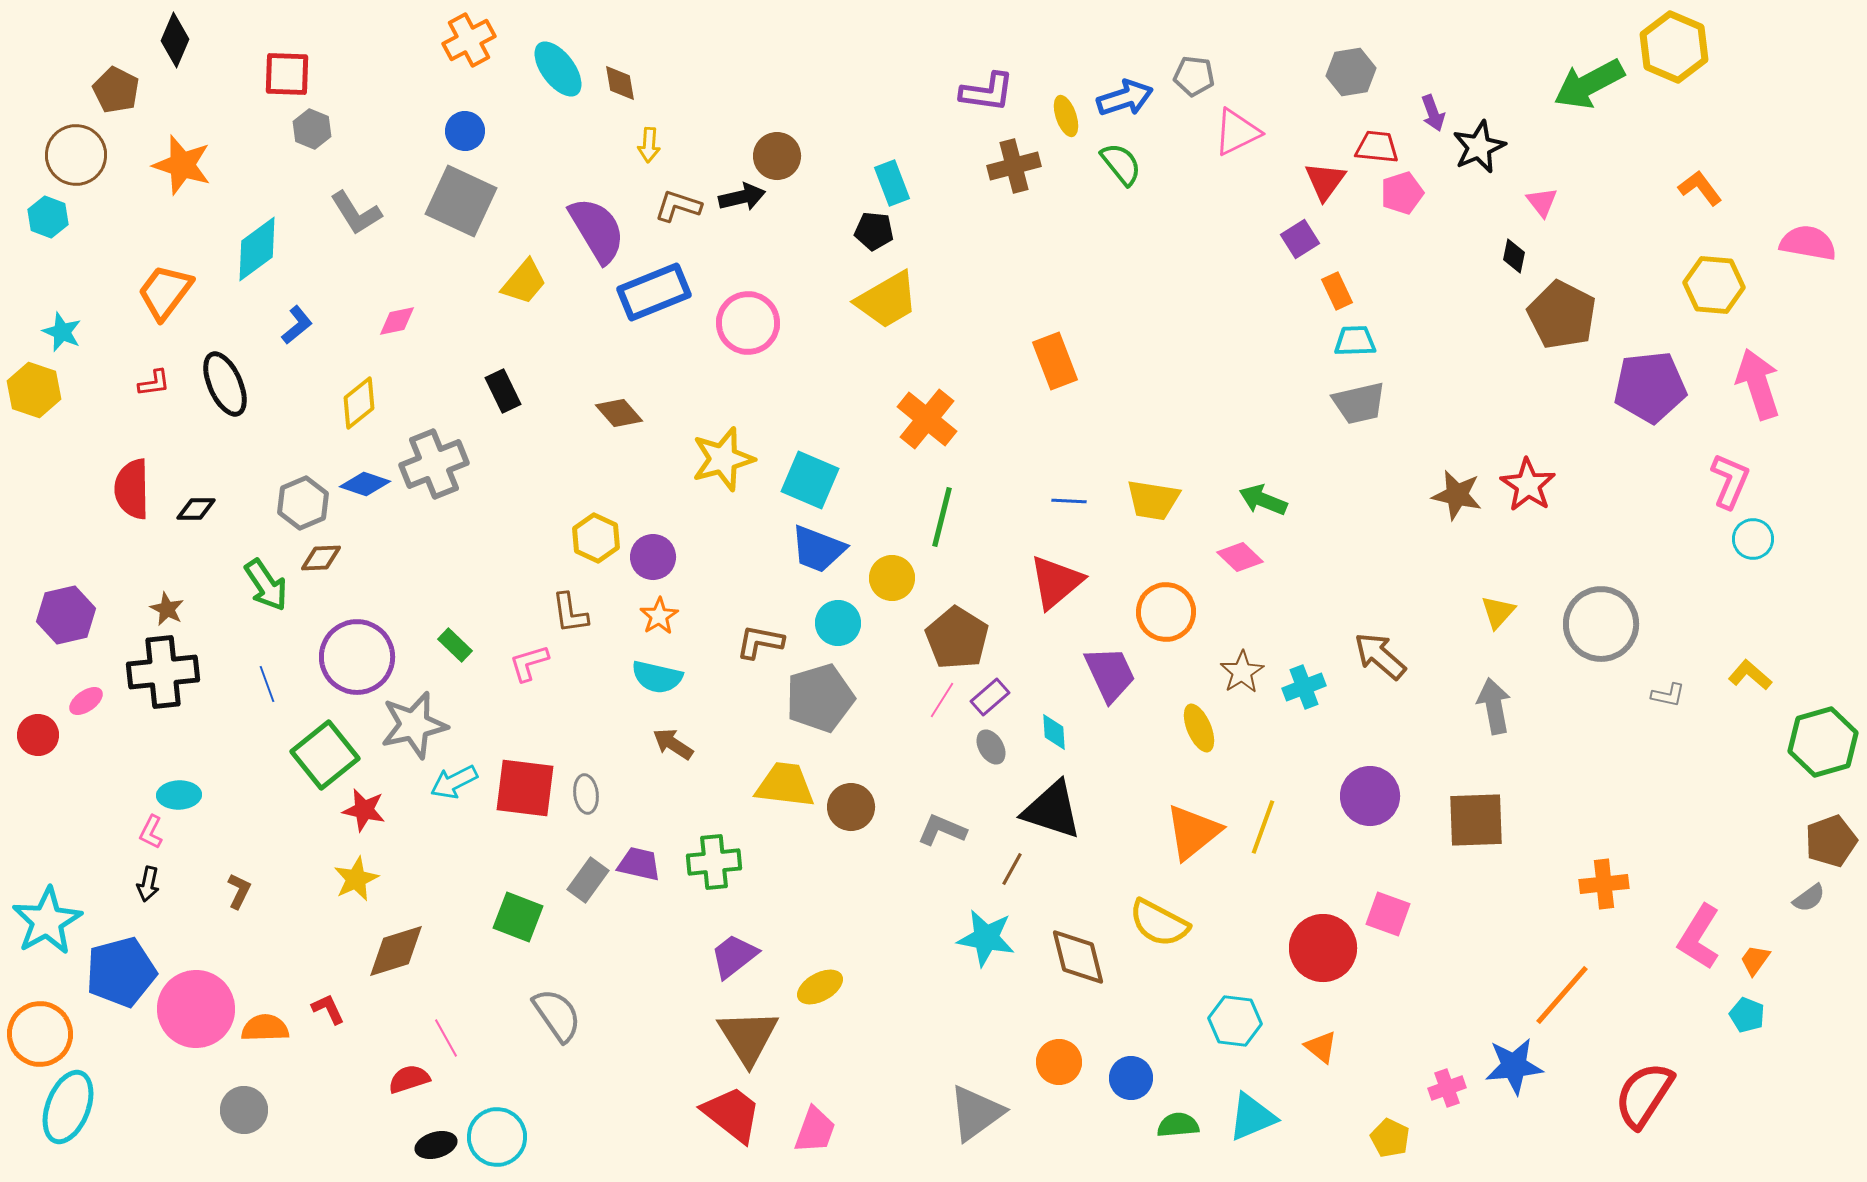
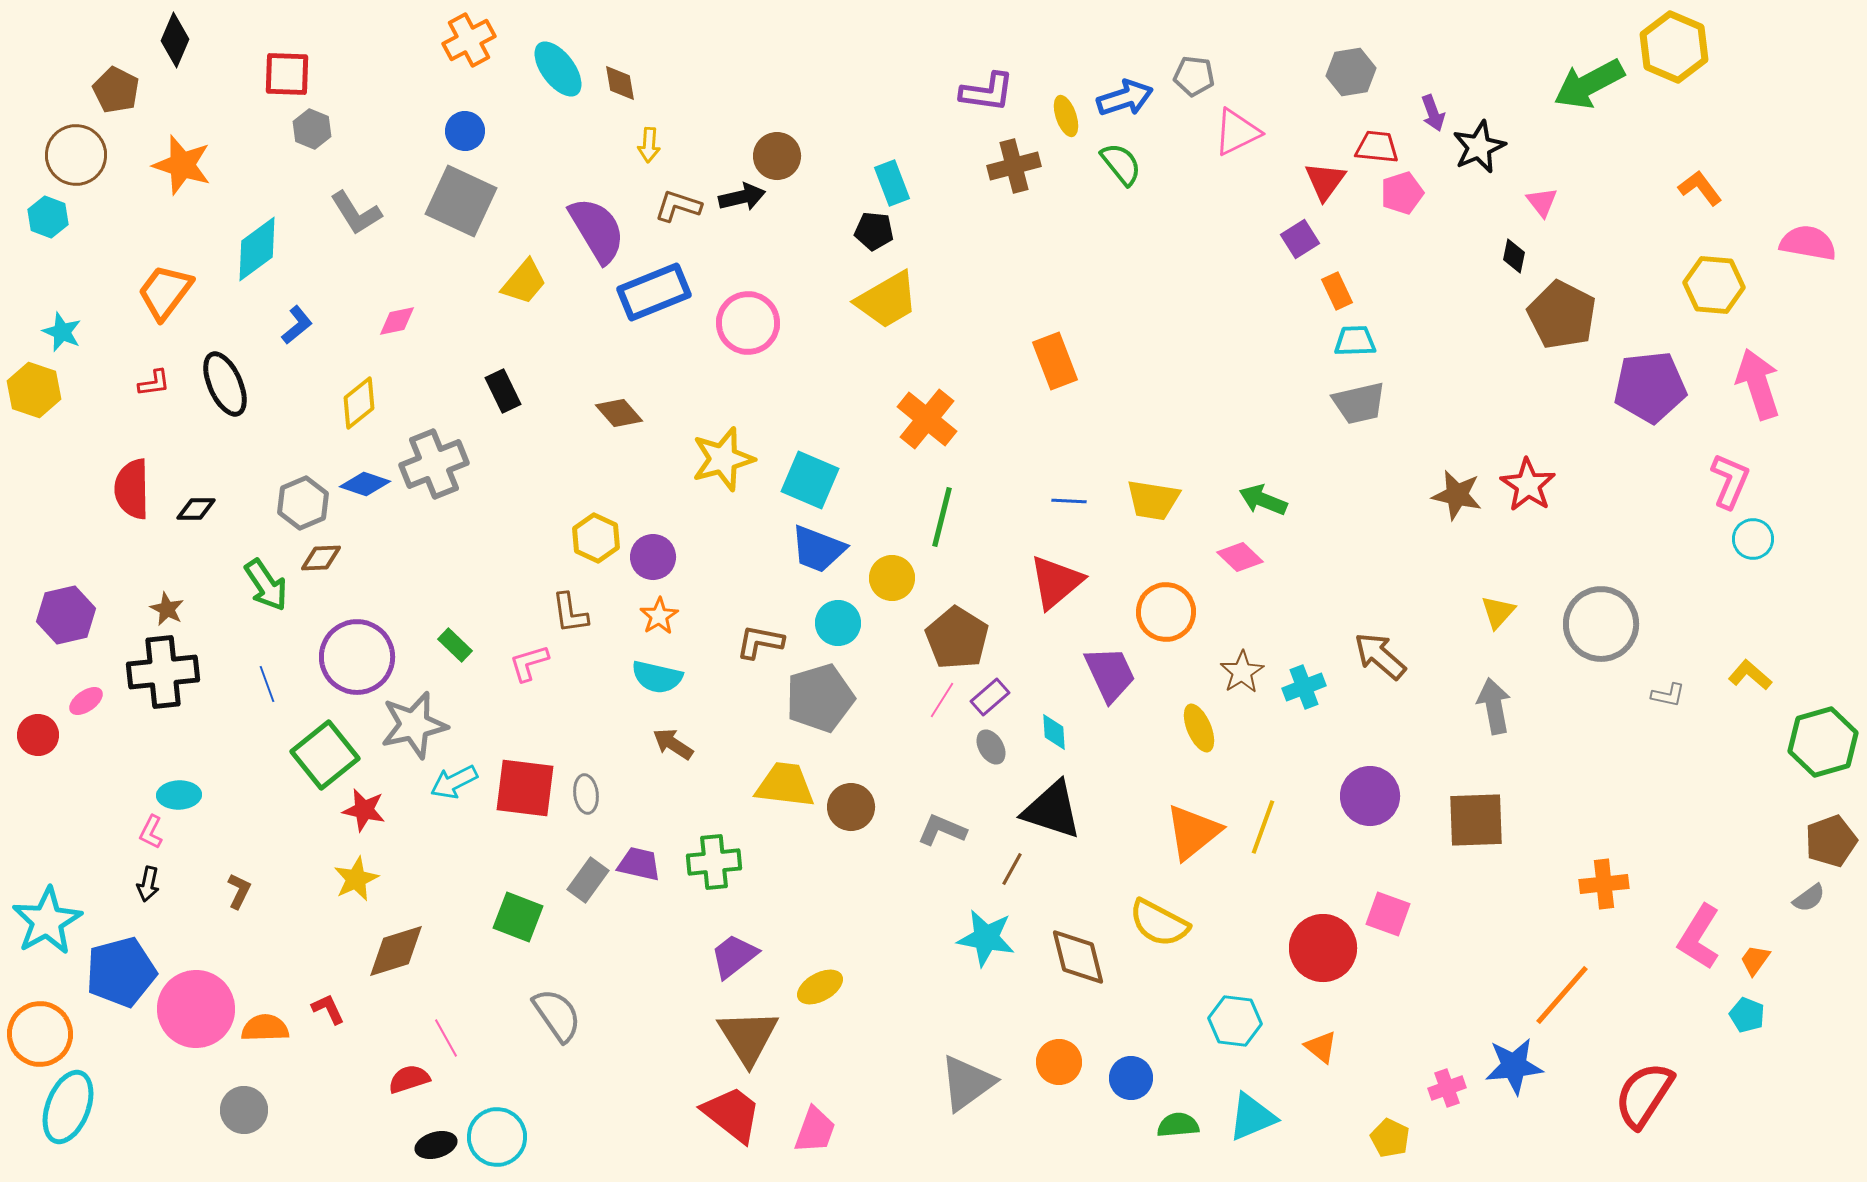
gray triangle at (976, 1113): moved 9 px left, 30 px up
